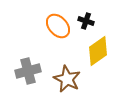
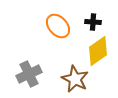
black cross: moved 7 px right, 1 px down; rotated 14 degrees counterclockwise
gray cross: moved 1 px right, 3 px down; rotated 10 degrees counterclockwise
brown star: moved 8 px right
